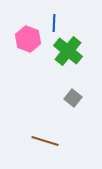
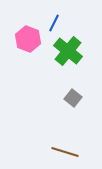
blue line: rotated 24 degrees clockwise
brown line: moved 20 px right, 11 px down
